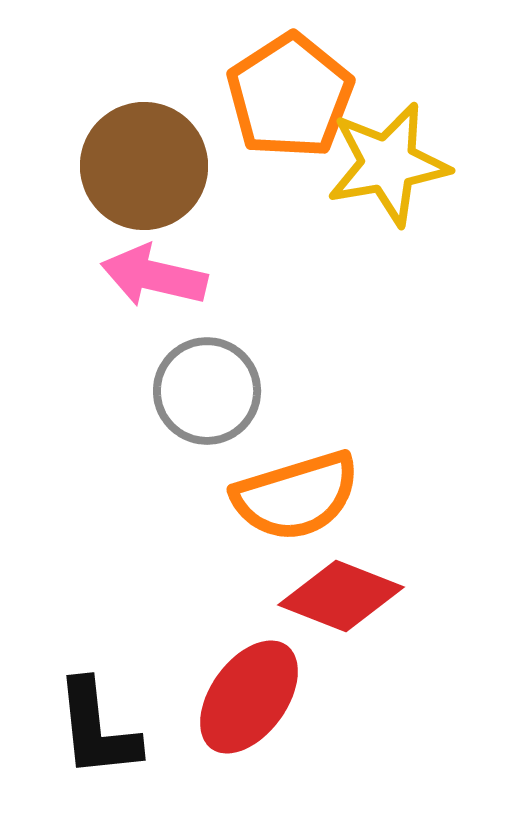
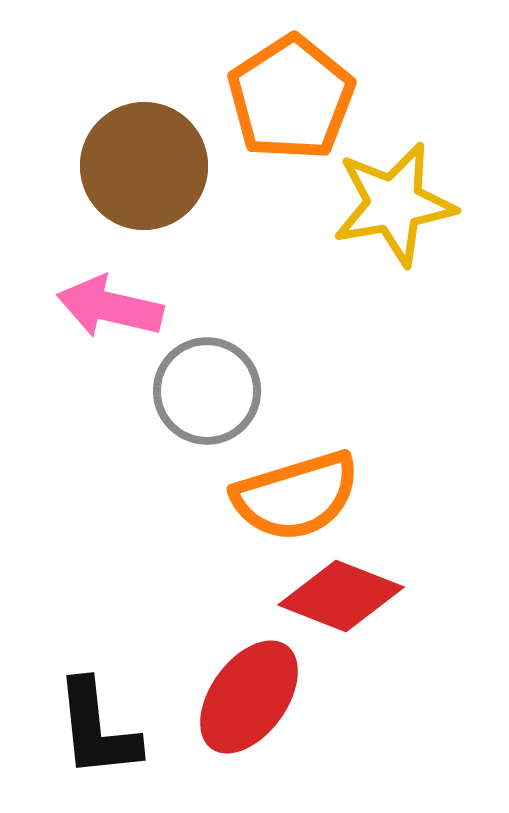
orange pentagon: moved 1 px right, 2 px down
yellow star: moved 6 px right, 40 px down
pink arrow: moved 44 px left, 31 px down
